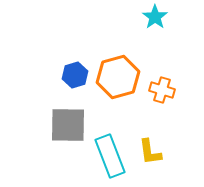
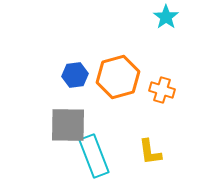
cyan star: moved 11 px right
blue hexagon: rotated 10 degrees clockwise
cyan rectangle: moved 16 px left
